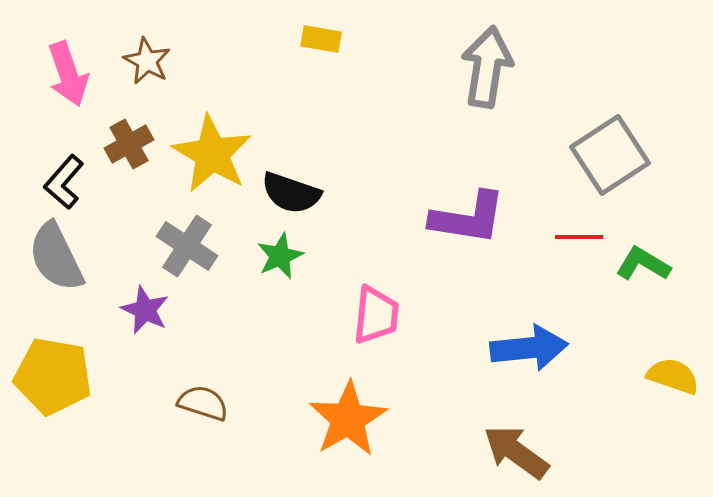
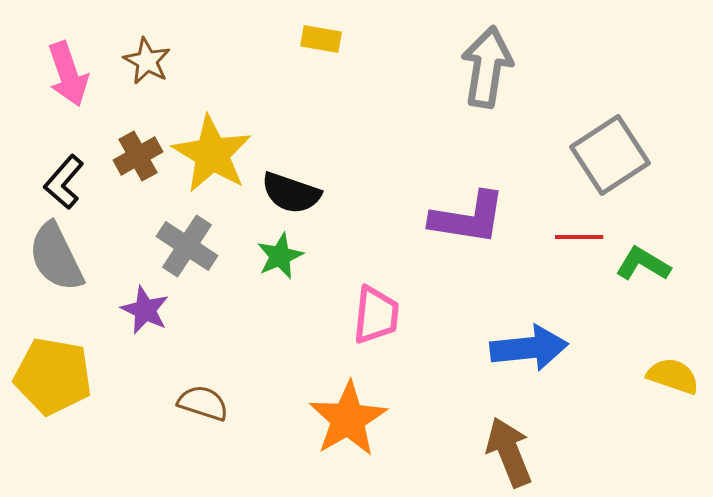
brown cross: moved 9 px right, 12 px down
brown arrow: moved 7 px left; rotated 32 degrees clockwise
